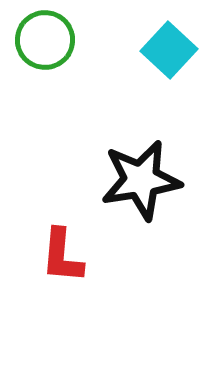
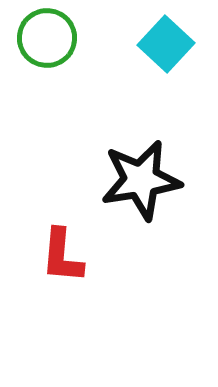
green circle: moved 2 px right, 2 px up
cyan square: moved 3 px left, 6 px up
